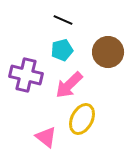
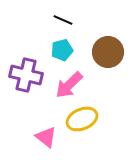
yellow ellipse: rotated 40 degrees clockwise
